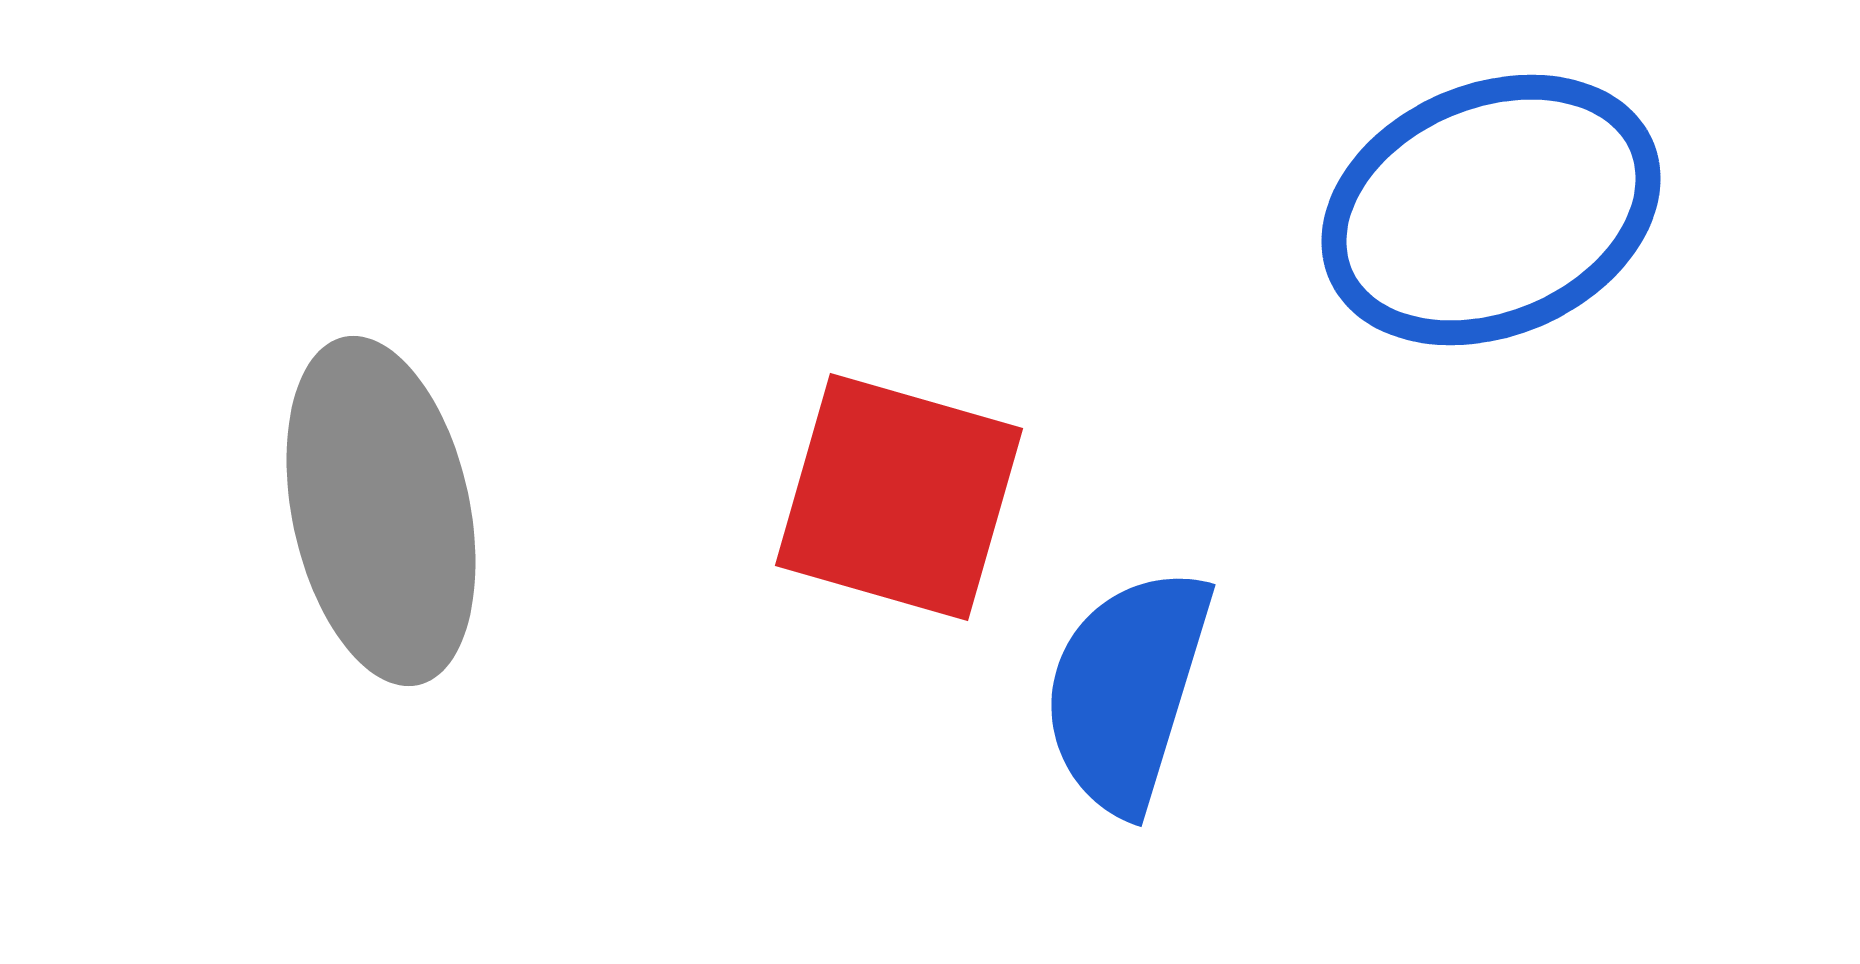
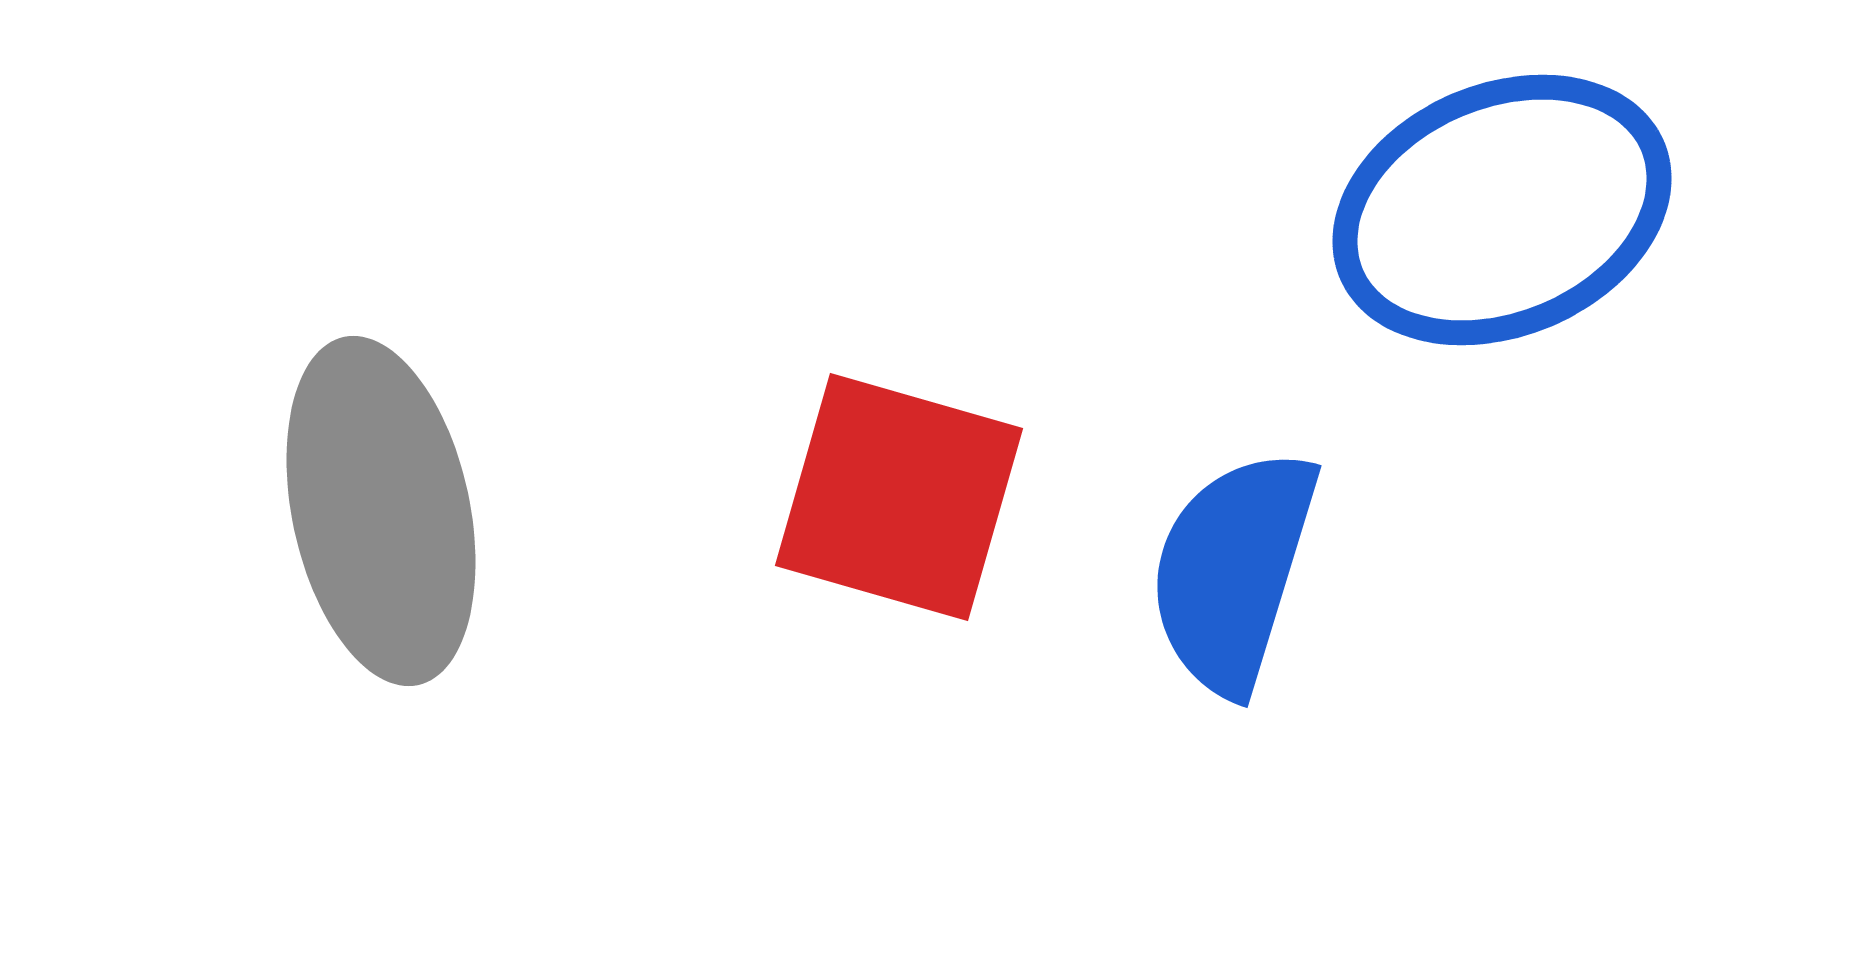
blue ellipse: moved 11 px right
blue semicircle: moved 106 px right, 119 px up
